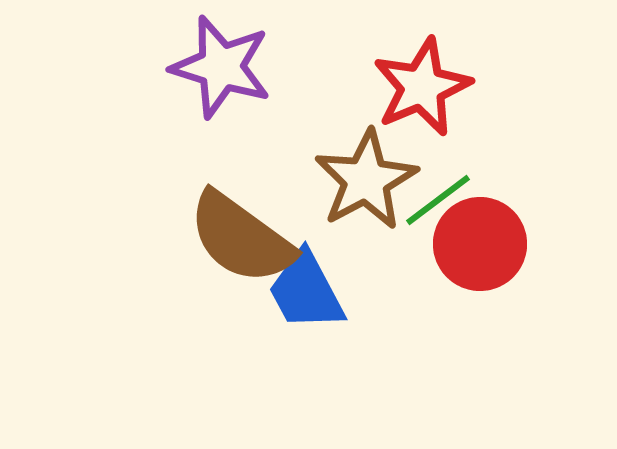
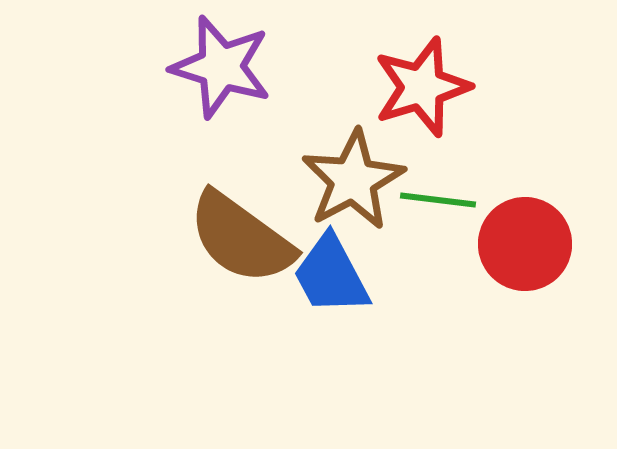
red star: rotated 6 degrees clockwise
brown star: moved 13 px left
green line: rotated 44 degrees clockwise
red circle: moved 45 px right
blue trapezoid: moved 25 px right, 16 px up
